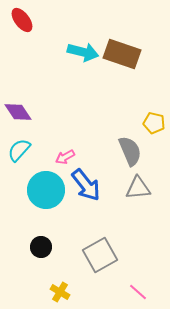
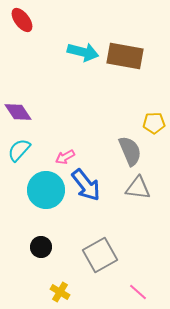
brown rectangle: moved 3 px right, 2 px down; rotated 9 degrees counterclockwise
yellow pentagon: rotated 15 degrees counterclockwise
gray triangle: rotated 12 degrees clockwise
